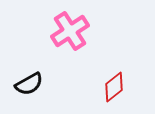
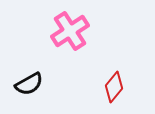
red diamond: rotated 12 degrees counterclockwise
